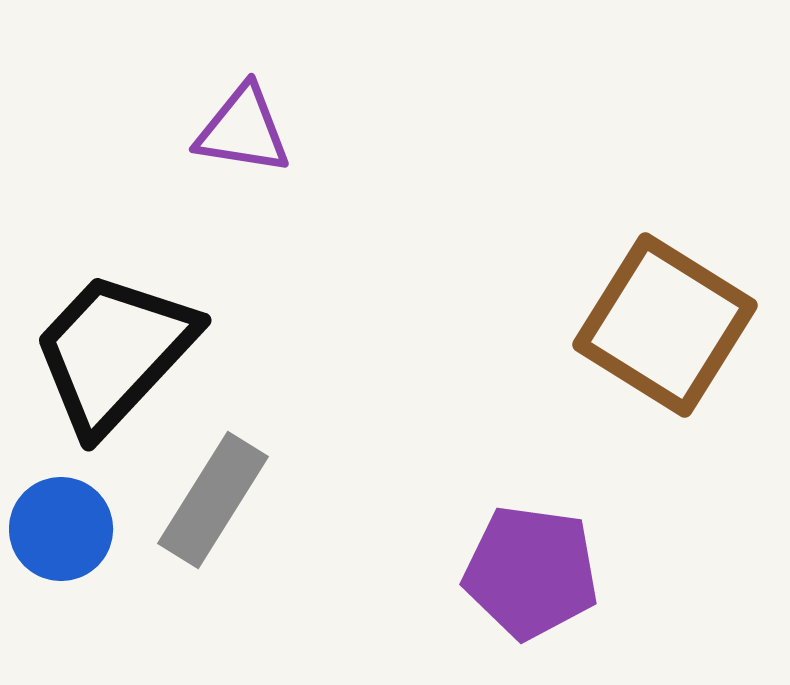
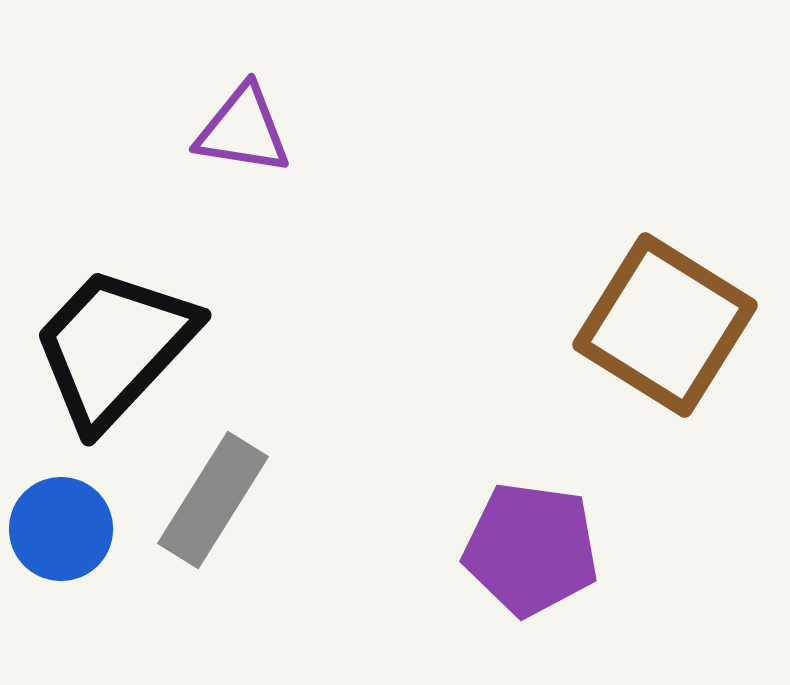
black trapezoid: moved 5 px up
purple pentagon: moved 23 px up
